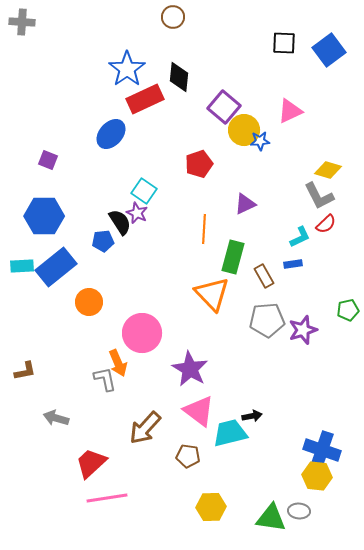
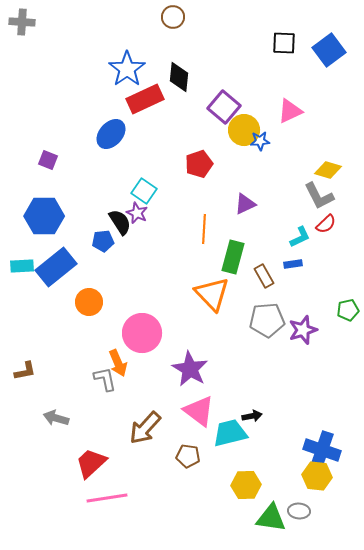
yellow hexagon at (211, 507): moved 35 px right, 22 px up
